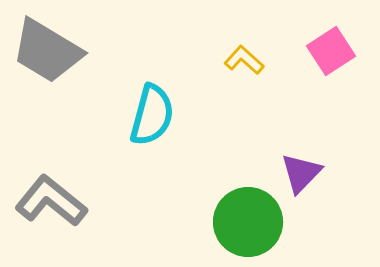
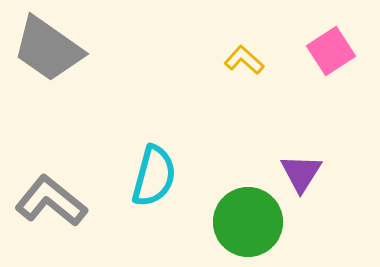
gray trapezoid: moved 1 px right, 2 px up; rotated 4 degrees clockwise
cyan semicircle: moved 2 px right, 61 px down
purple triangle: rotated 12 degrees counterclockwise
